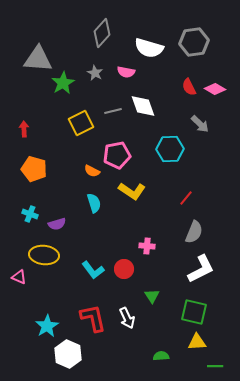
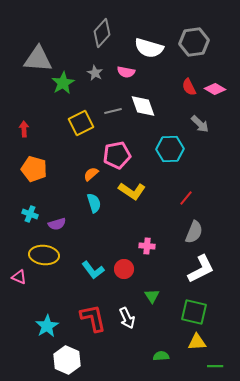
orange semicircle: moved 1 px left, 3 px down; rotated 112 degrees clockwise
white hexagon: moved 1 px left, 6 px down
